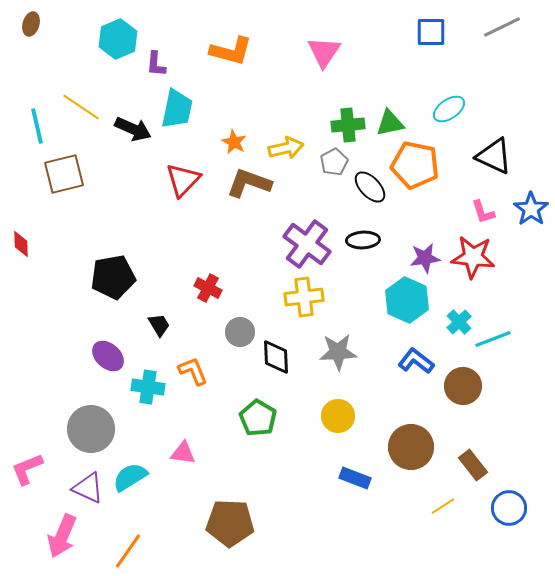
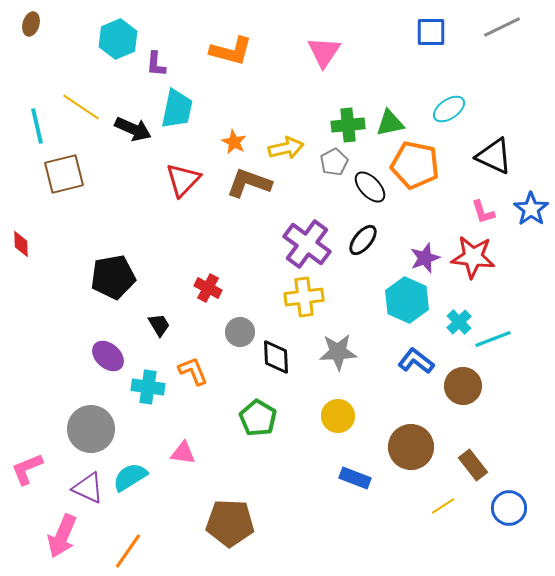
black ellipse at (363, 240): rotated 48 degrees counterclockwise
purple star at (425, 258): rotated 12 degrees counterclockwise
